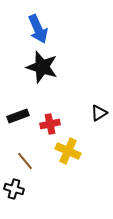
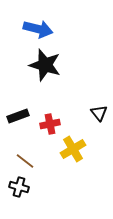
blue arrow: rotated 52 degrees counterclockwise
black star: moved 3 px right, 2 px up
black triangle: rotated 36 degrees counterclockwise
yellow cross: moved 5 px right, 2 px up; rotated 35 degrees clockwise
brown line: rotated 12 degrees counterclockwise
black cross: moved 5 px right, 2 px up
